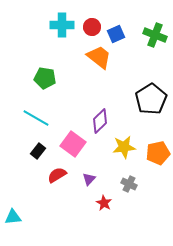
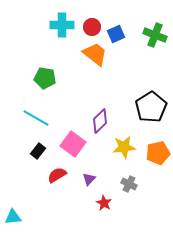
orange trapezoid: moved 4 px left, 3 px up
black pentagon: moved 8 px down
